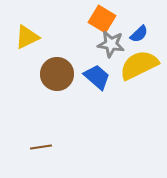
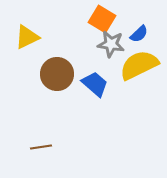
blue trapezoid: moved 2 px left, 7 px down
